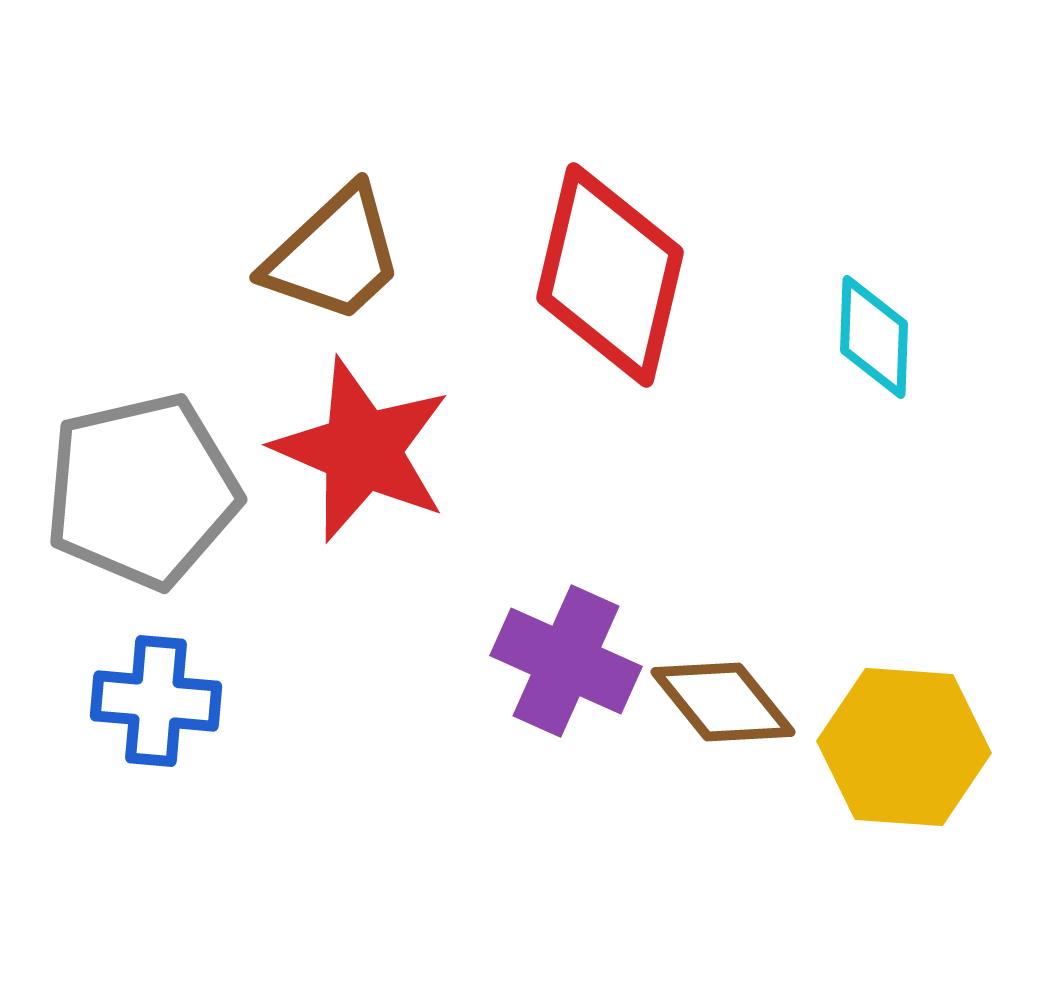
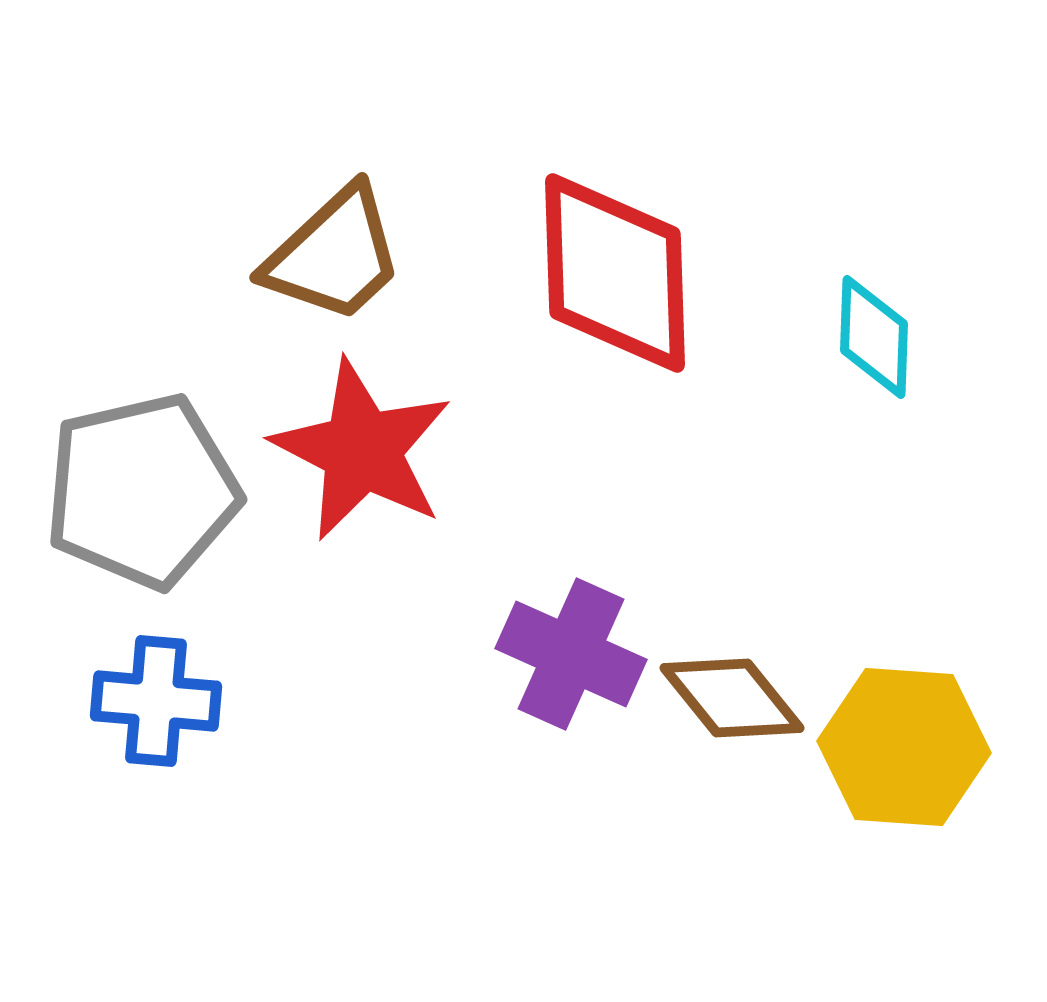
red diamond: moved 5 px right, 2 px up; rotated 15 degrees counterclockwise
red star: rotated 4 degrees clockwise
purple cross: moved 5 px right, 7 px up
brown diamond: moved 9 px right, 4 px up
